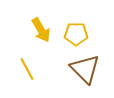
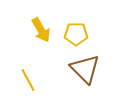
yellow line: moved 1 px right, 11 px down
